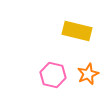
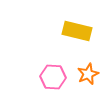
pink hexagon: moved 2 px down; rotated 10 degrees counterclockwise
